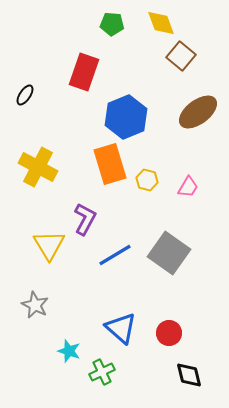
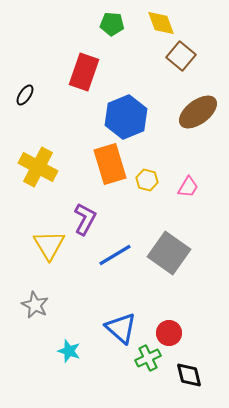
green cross: moved 46 px right, 14 px up
